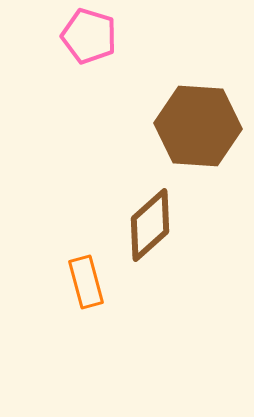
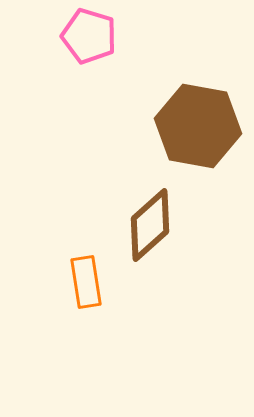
brown hexagon: rotated 6 degrees clockwise
orange rectangle: rotated 6 degrees clockwise
